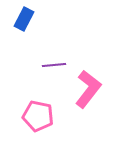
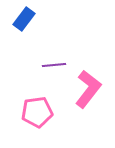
blue rectangle: rotated 10 degrees clockwise
pink pentagon: moved 1 px left, 4 px up; rotated 20 degrees counterclockwise
